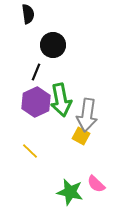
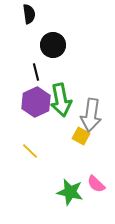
black semicircle: moved 1 px right
black line: rotated 36 degrees counterclockwise
gray arrow: moved 4 px right
